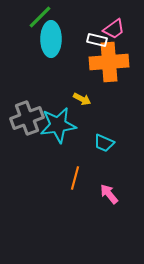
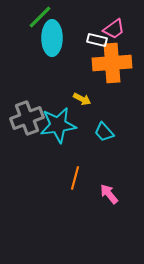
cyan ellipse: moved 1 px right, 1 px up
orange cross: moved 3 px right, 1 px down
cyan trapezoid: moved 11 px up; rotated 25 degrees clockwise
